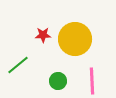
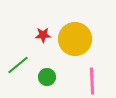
green circle: moved 11 px left, 4 px up
